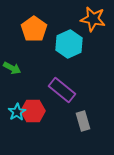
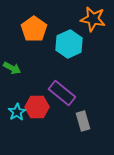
purple rectangle: moved 3 px down
red hexagon: moved 4 px right, 4 px up
